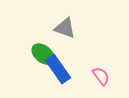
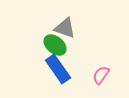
green ellipse: moved 12 px right, 9 px up
pink semicircle: moved 1 px up; rotated 108 degrees counterclockwise
